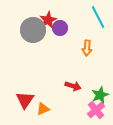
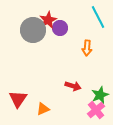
red triangle: moved 7 px left, 1 px up
